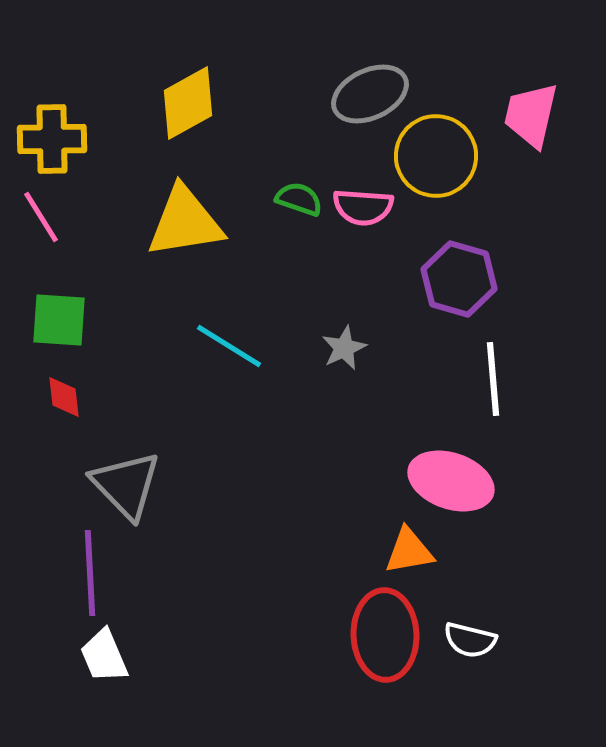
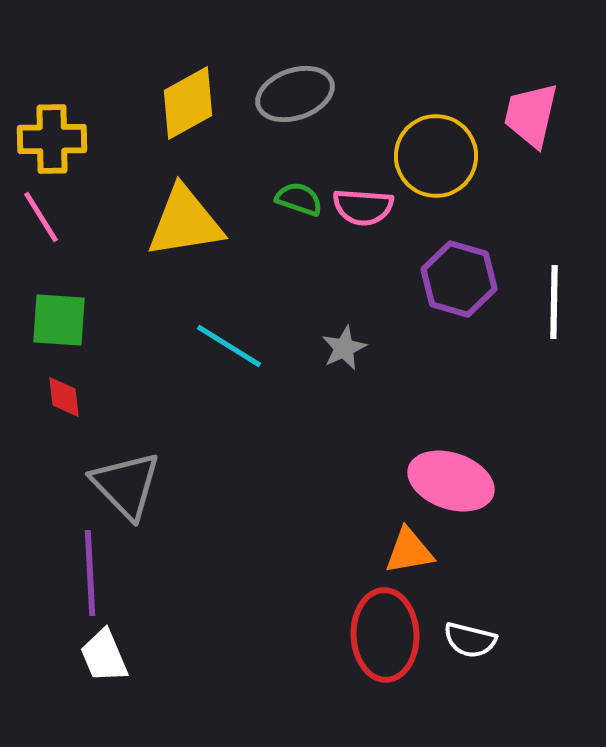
gray ellipse: moved 75 px left; rotated 6 degrees clockwise
white line: moved 61 px right, 77 px up; rotated 6 degrees clockwise
